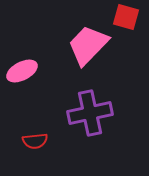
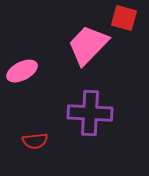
red square: moved 2 px left, 1 px down
purple cross: rotated 15 degrees clockwise
